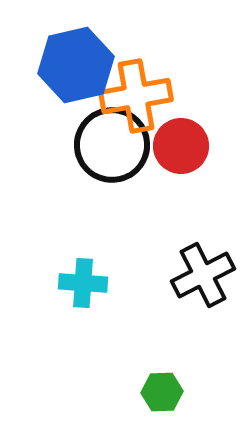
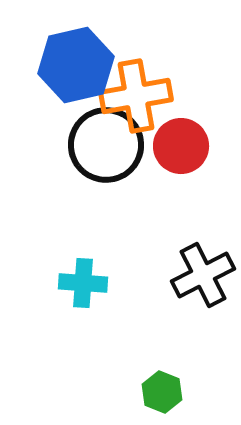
black circle: moved 6 px left
green hexagon: rotated 24 degrees clockwise
